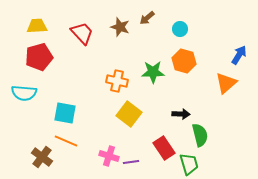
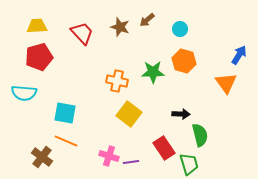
brown arrow: moved 2 px down
orange triangle: rotated 25 degrees counterclockwise
